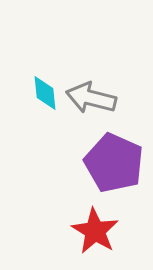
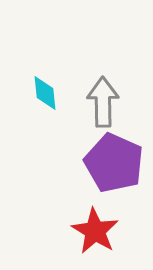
gray arrow: moved 12 px right, 4 px down; rotated 75 degrees clockwise
